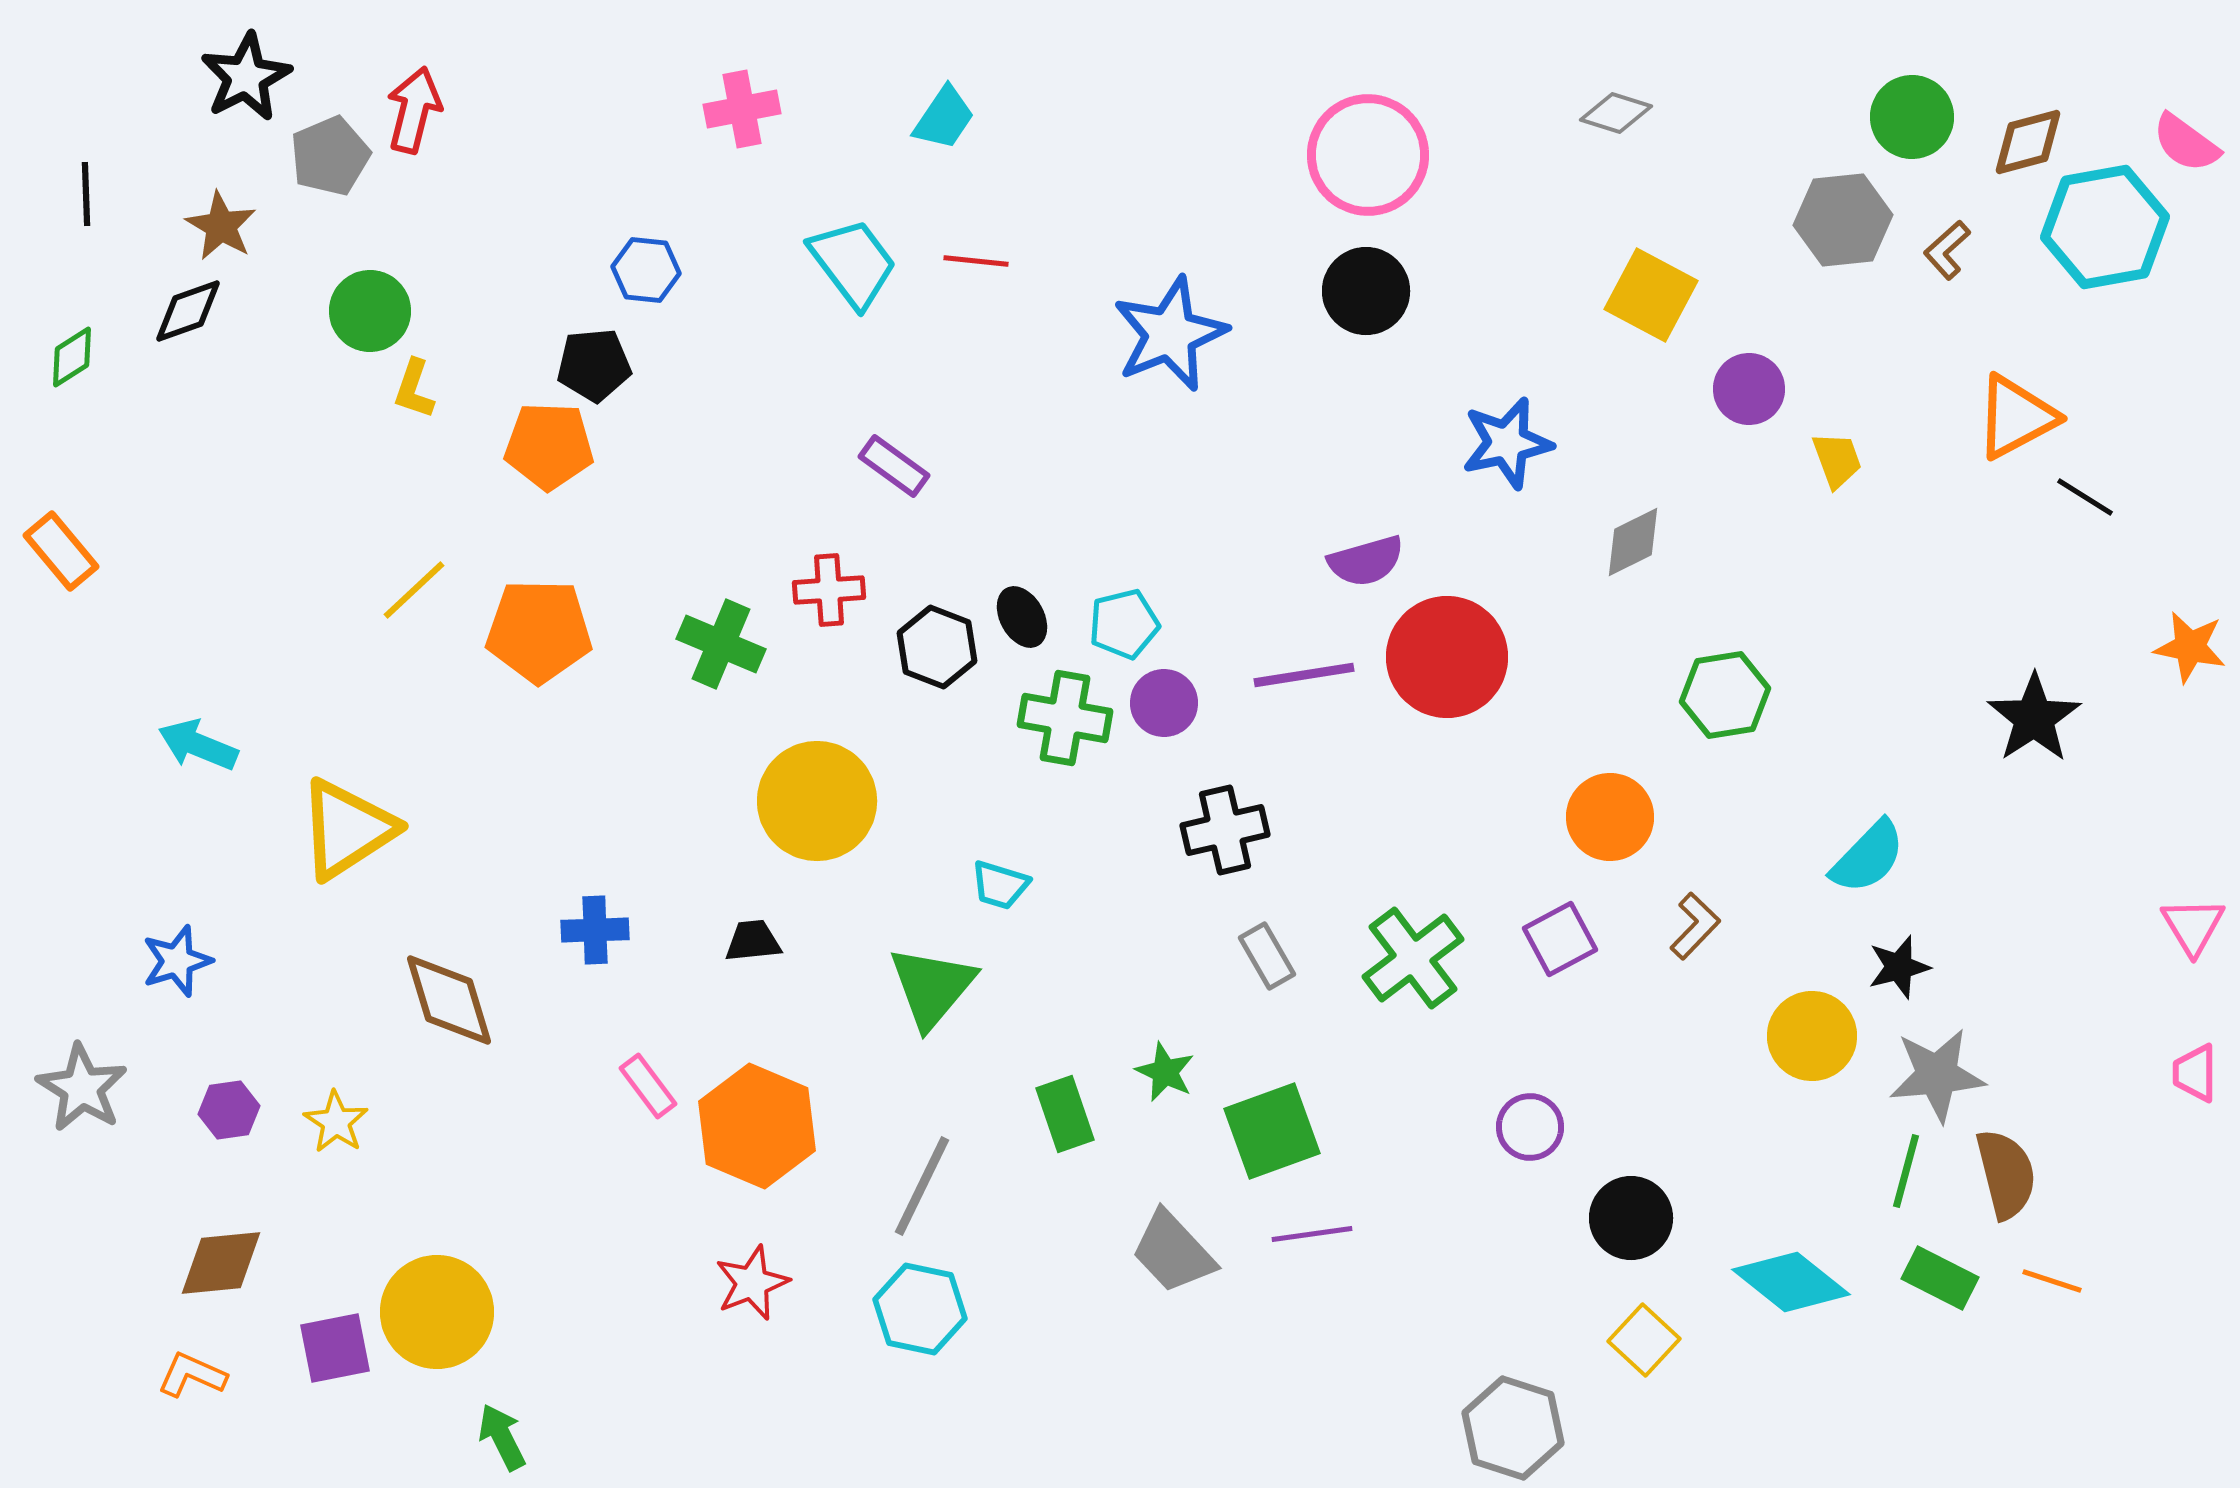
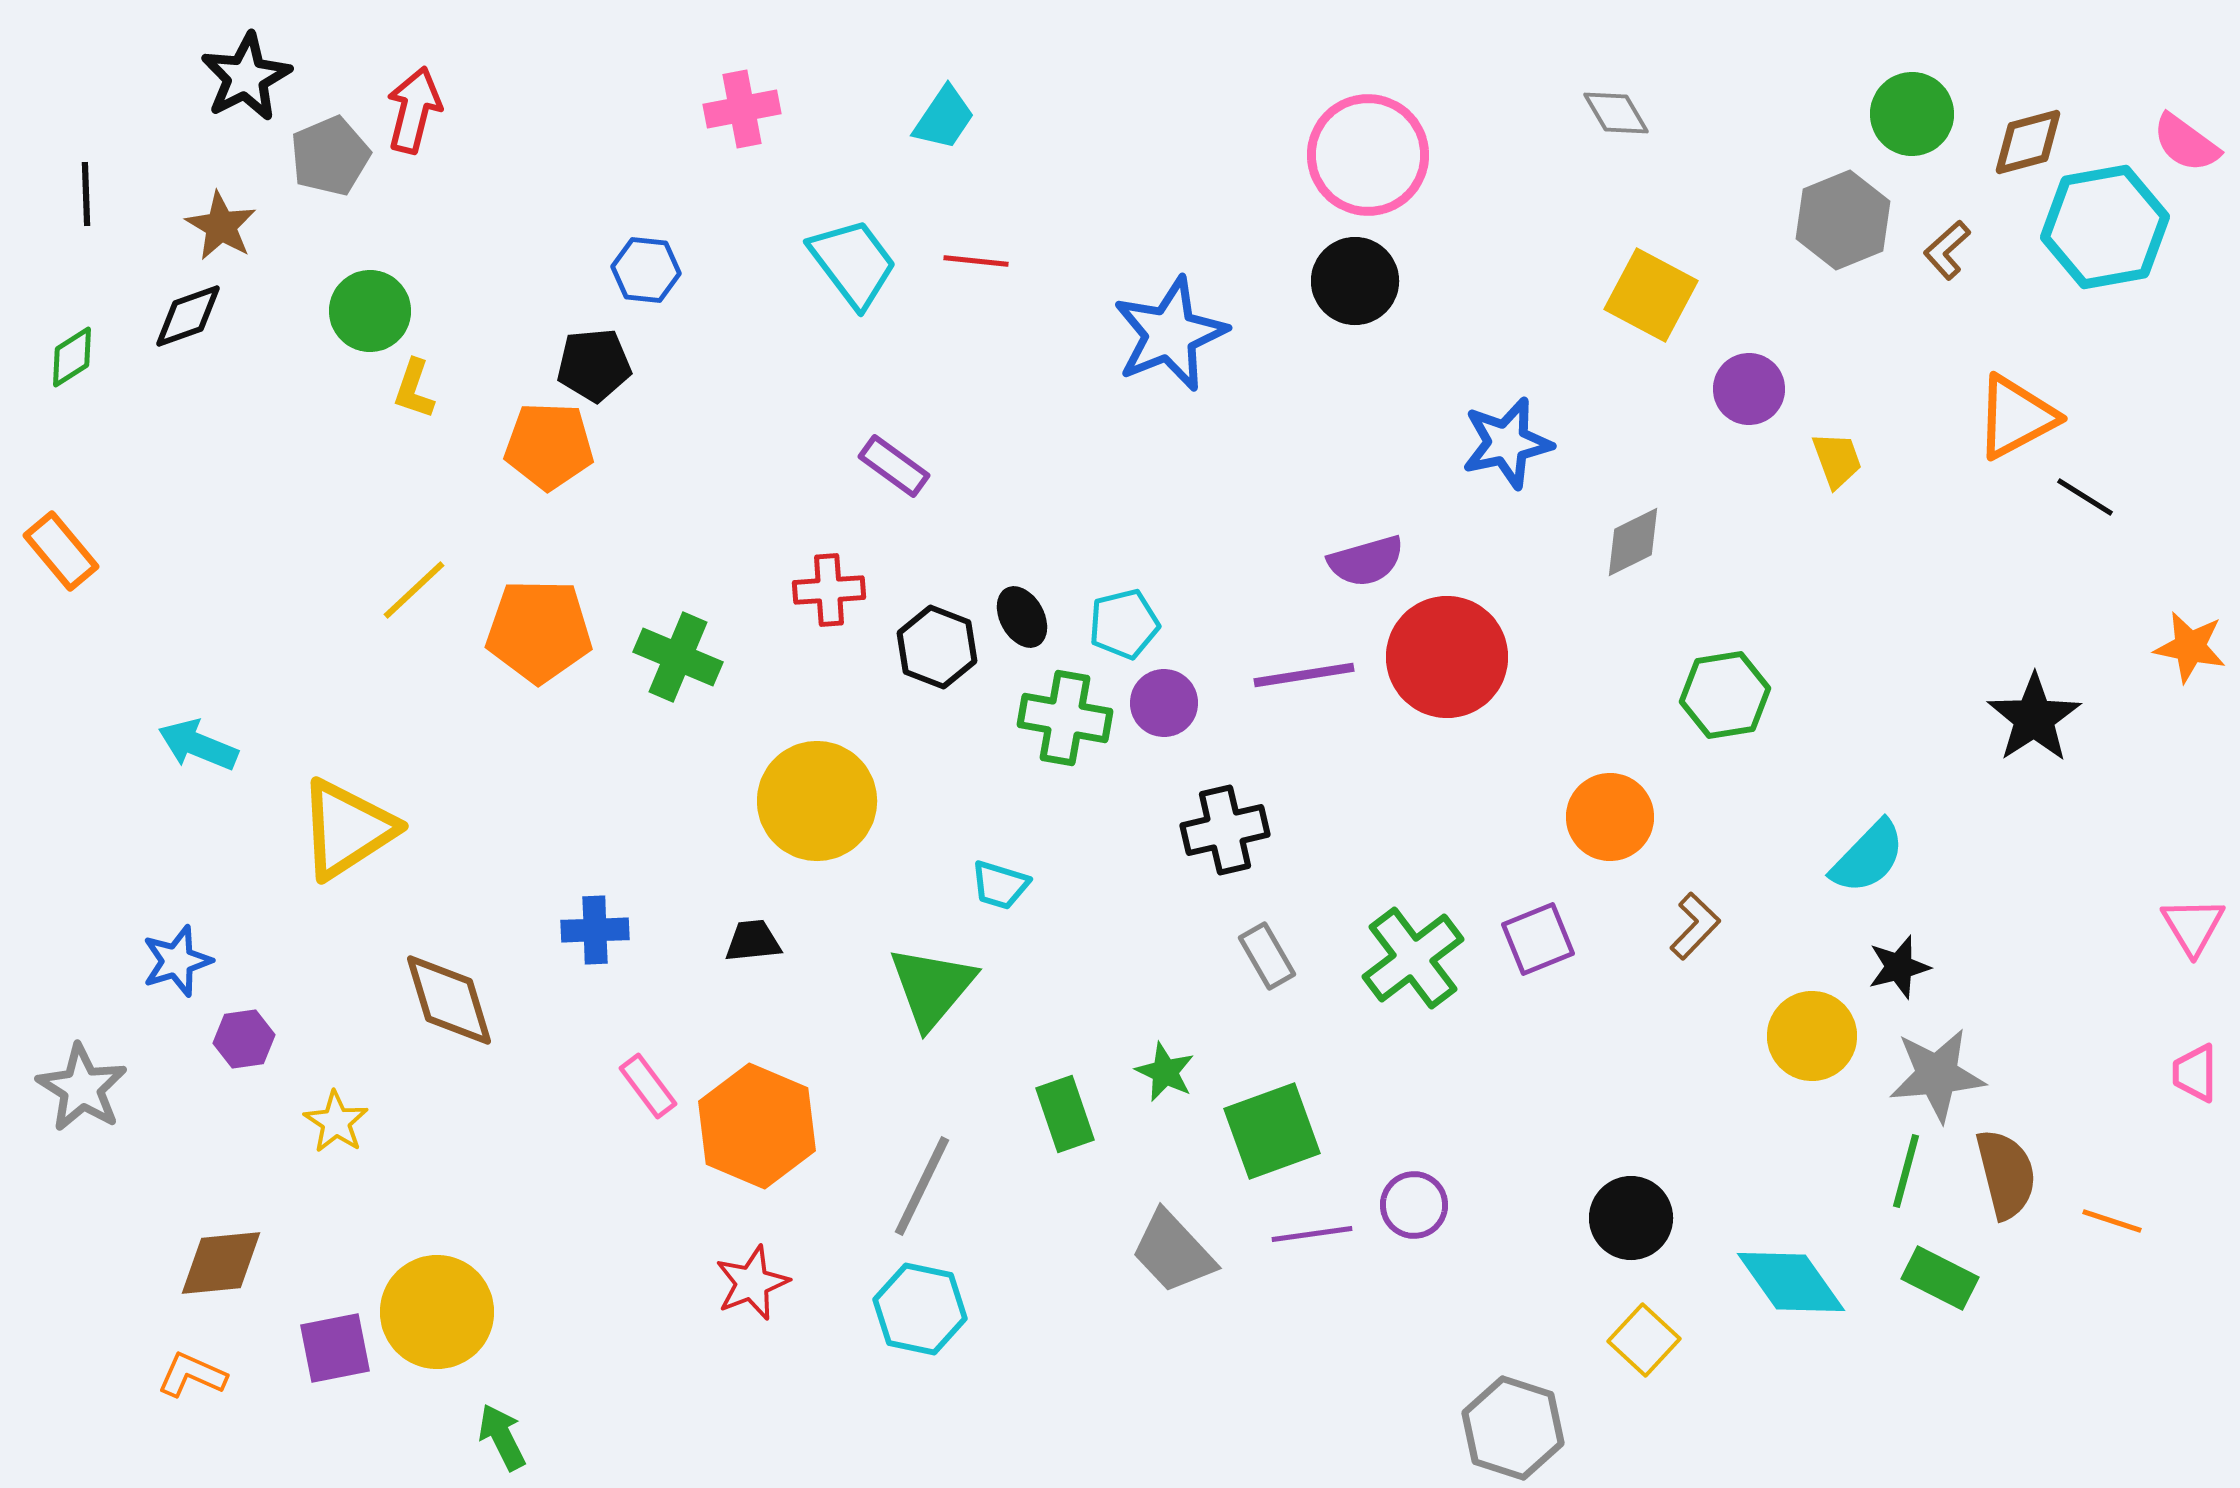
gray diamond at (1616, 113): rotated 42 degrees clockwise
green circle at (1912, 117): moved 3 px up
gray hexagon at (1843, 220): rotated 16 degrees counterclockwise
black circle at (1366, 291): moved 11 px left, 10 px up
black diamond at (188, 311): moved 5 px down
green cross at (721, 644): moved 43 px left, 13 px down
purple square at (1560, 939): moved 22 px left; rotated 6 degrees clockwise
purple hexagon at (229, 1110): moved 15 px right, 71 px up
purple circle at (1530, 1127): moved 116 px left, 78 px down
orange line at (2052, 1281): moved 60 px right, 60 px up
cyan diamond at (1791, 1282): rotated 16 degrees clockwise
